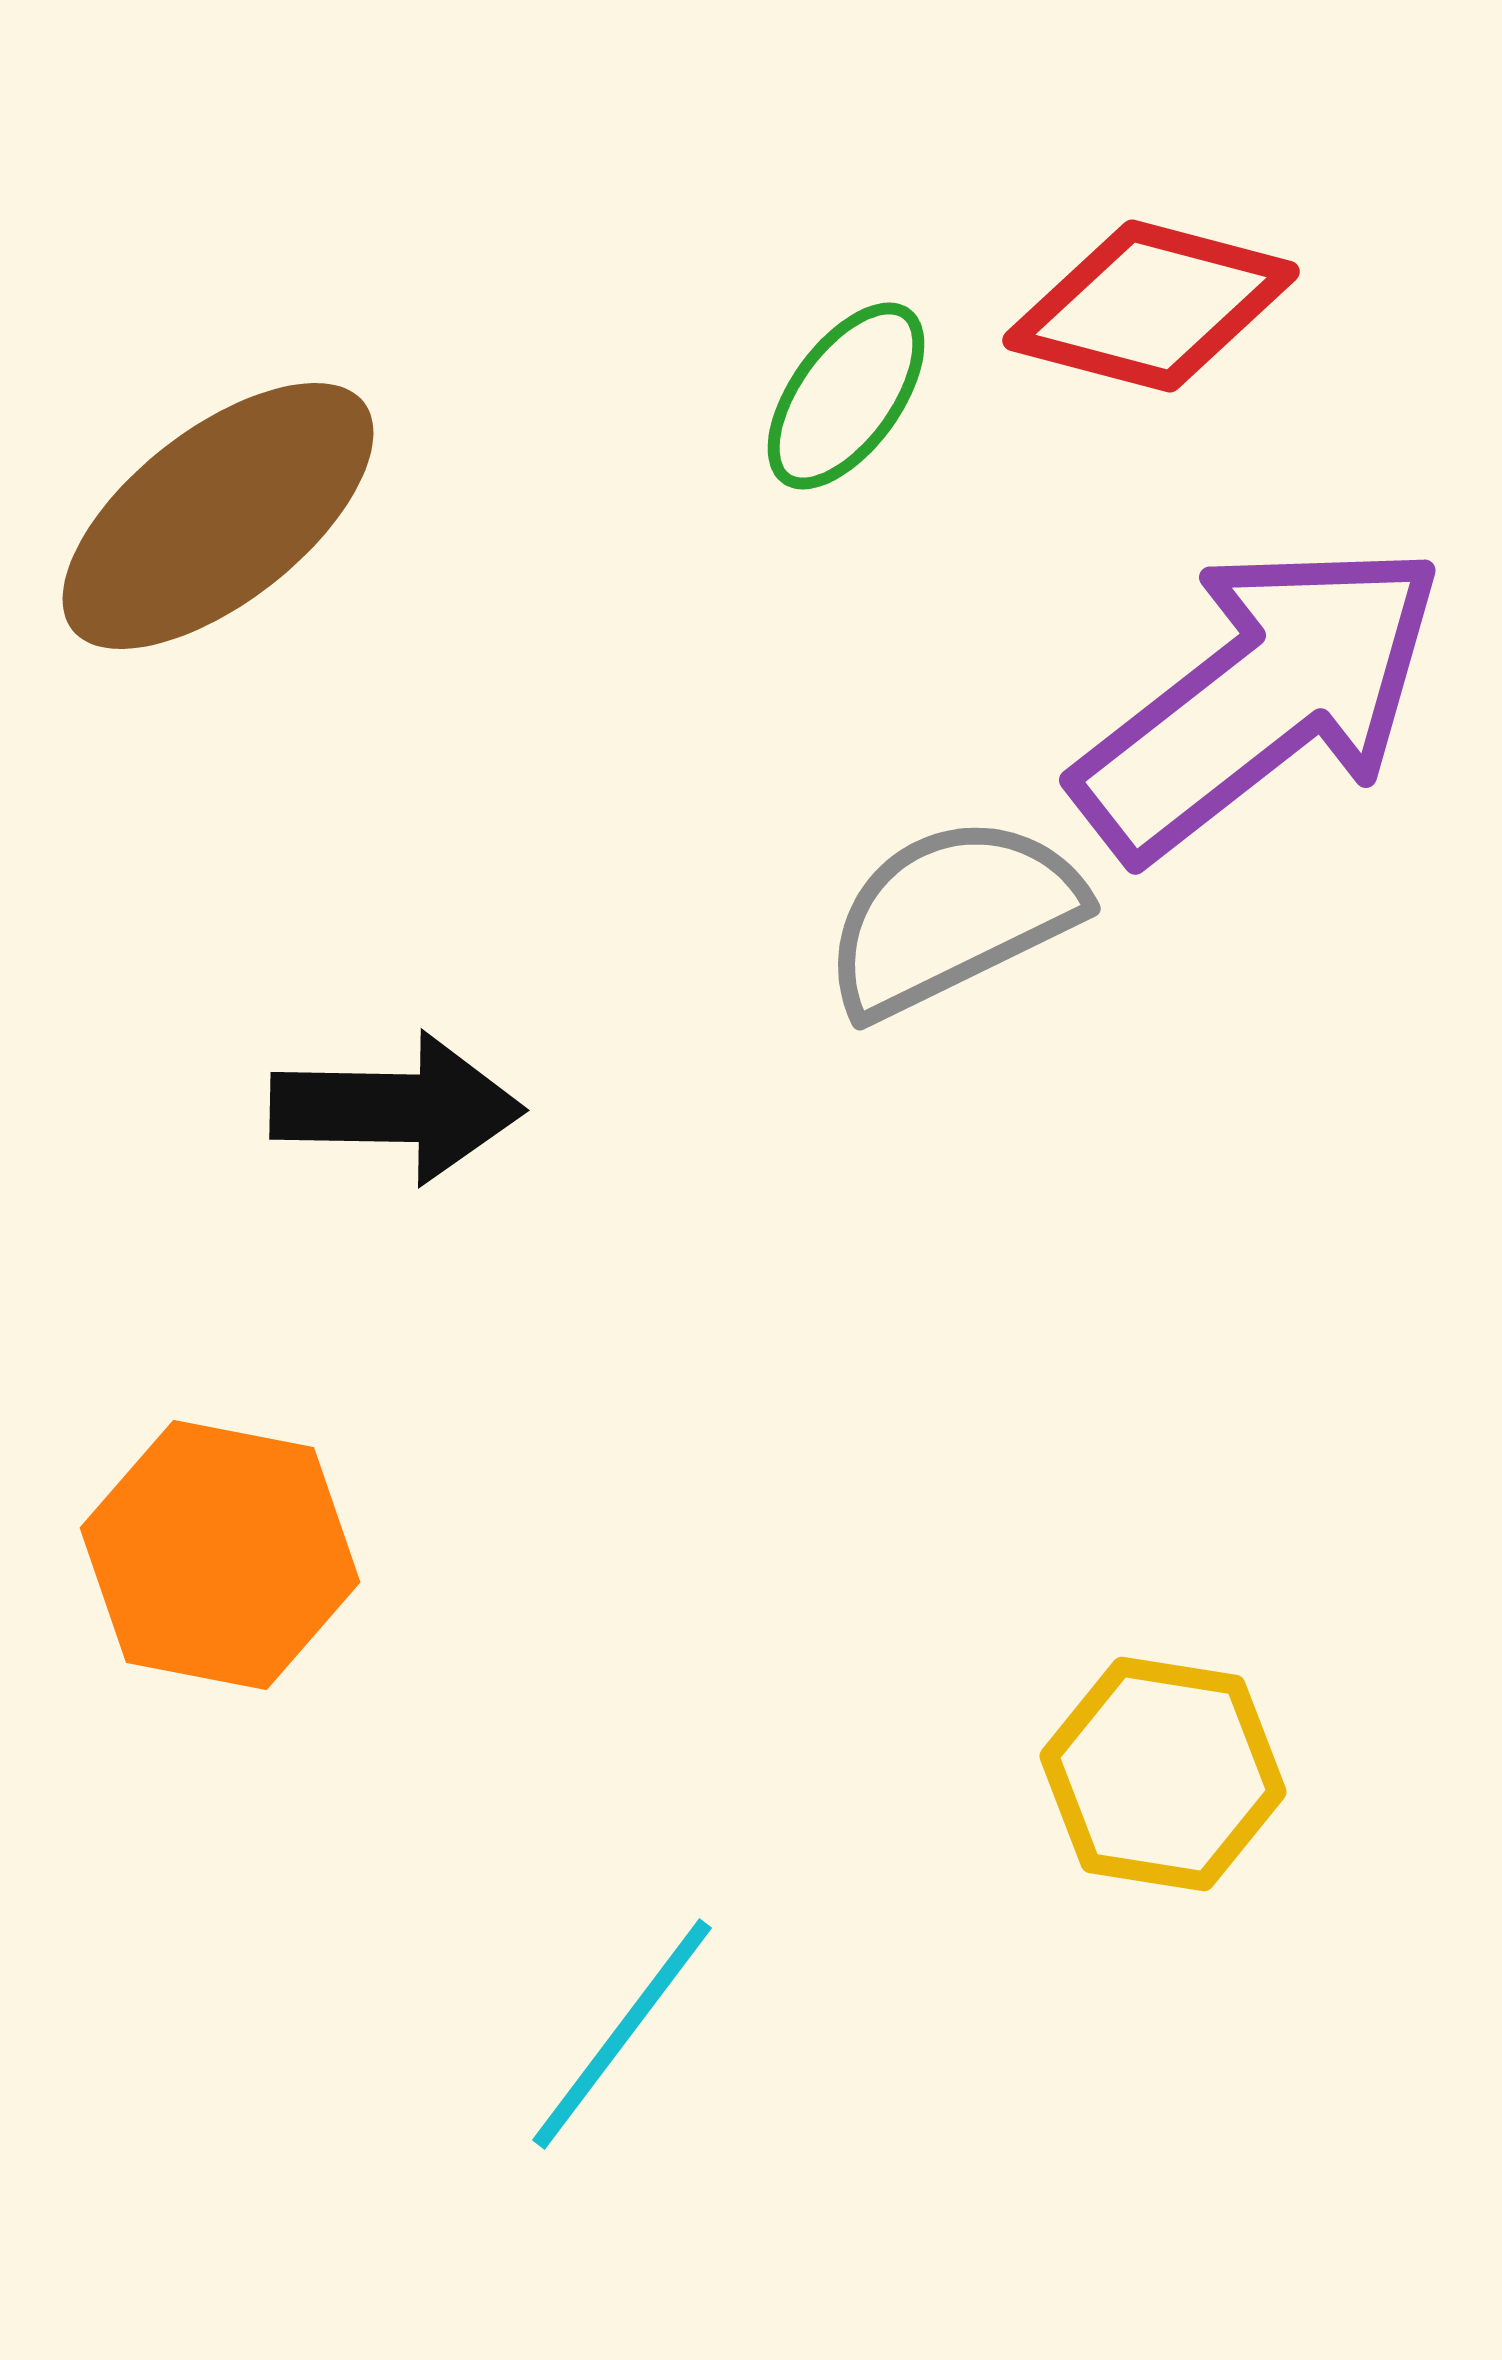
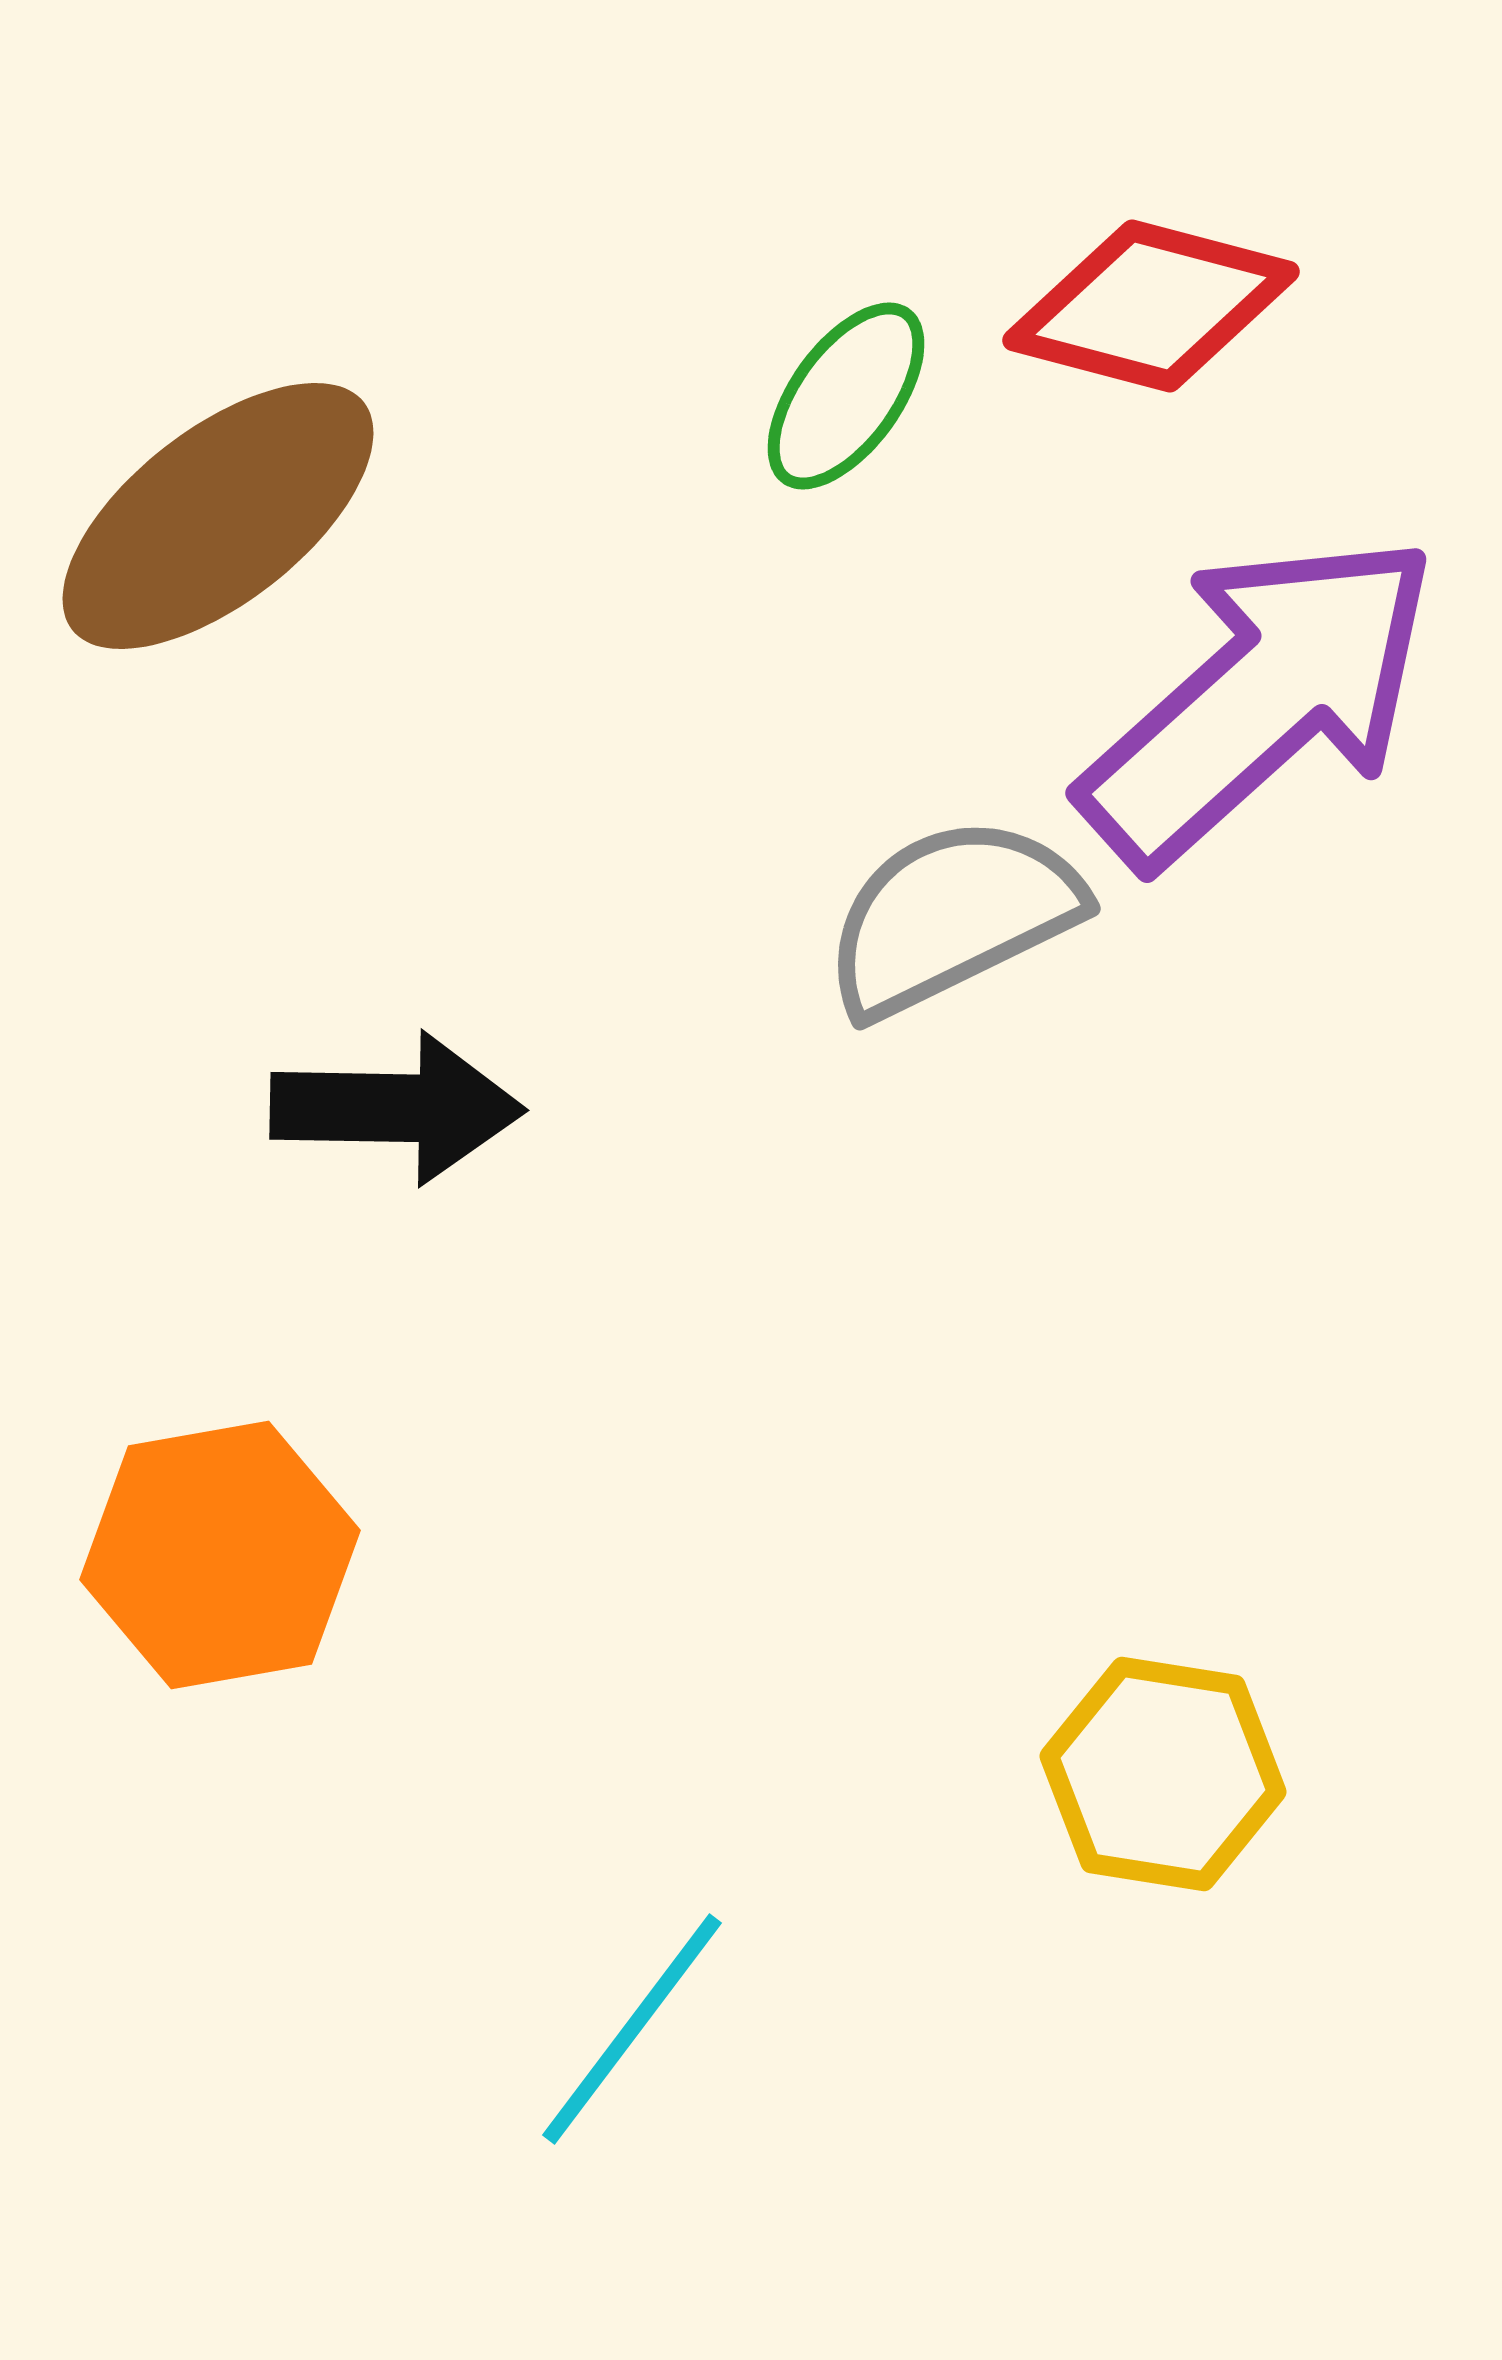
purple arrow: rotated 4 degrees counterclockwise
orange hexagon: rotated 21 degrees counterclockwise
cyan line: moved 10 px right, 5 px up
